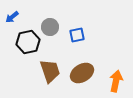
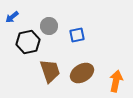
gray circle: moved 1 px left, 1 px up
